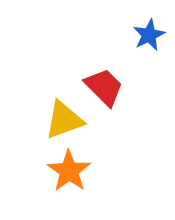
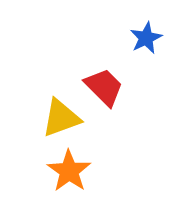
blue star: moved 3 px left, 3 px down
yellow triangle: moved 3 px left, 2 px up
